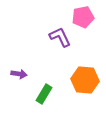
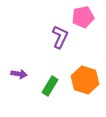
purple L-shape: rotated 50 degrees clockwise
orange hexagon: rotated 12 degrees clockwise
green rectangle: moved 6 px right, 8 px up
